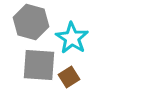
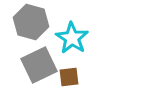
gray square: rotated 30 degrees counterclockwise
brown square: rotated 25 degrees clockwise
